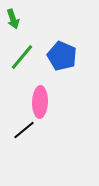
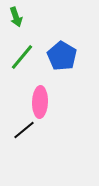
green arrow: moved 3 px right, 2 px up
blue pentagon: rotated 8 degrees clockwise
